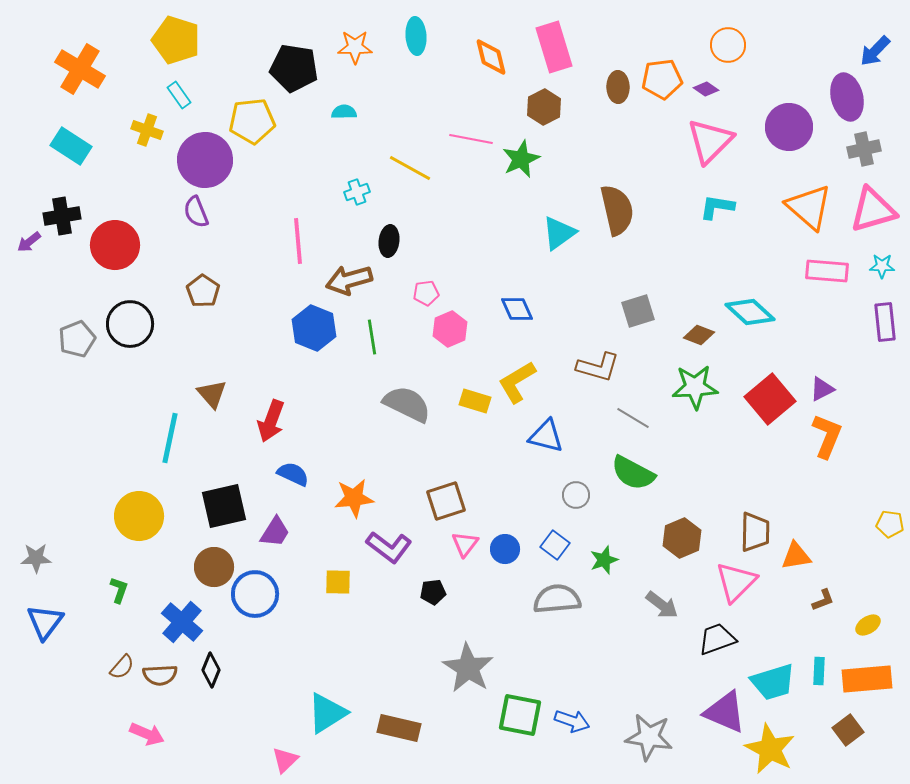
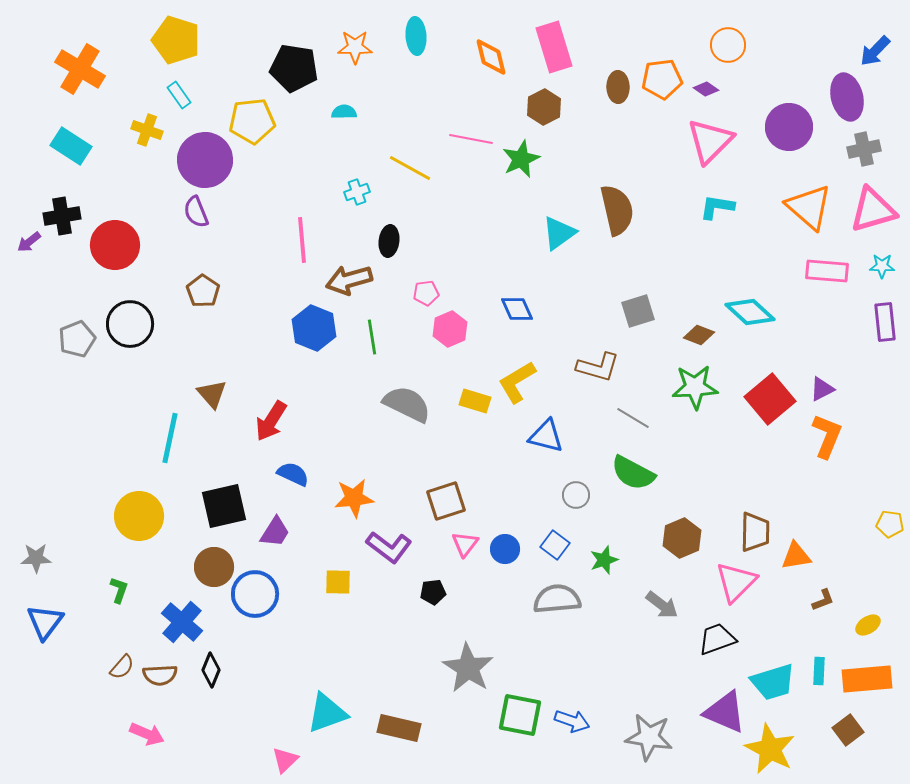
pink line at (298, 241): moved 4 px right, 1 px up
red arrow at (271, 421): rotated 12 degrees clockwise
cyan triangle at (327, 713): rotated 12 degrees clockwise
